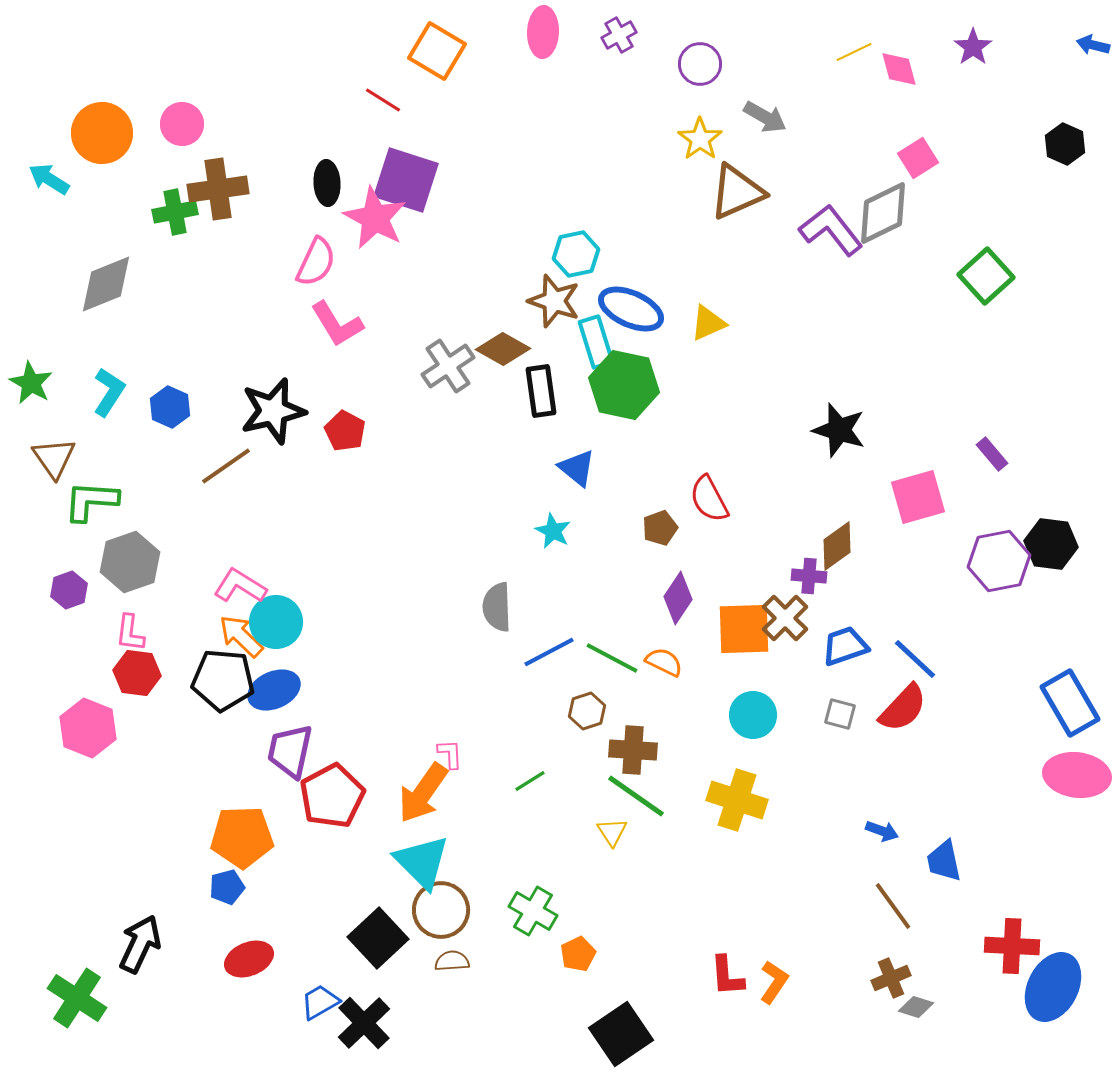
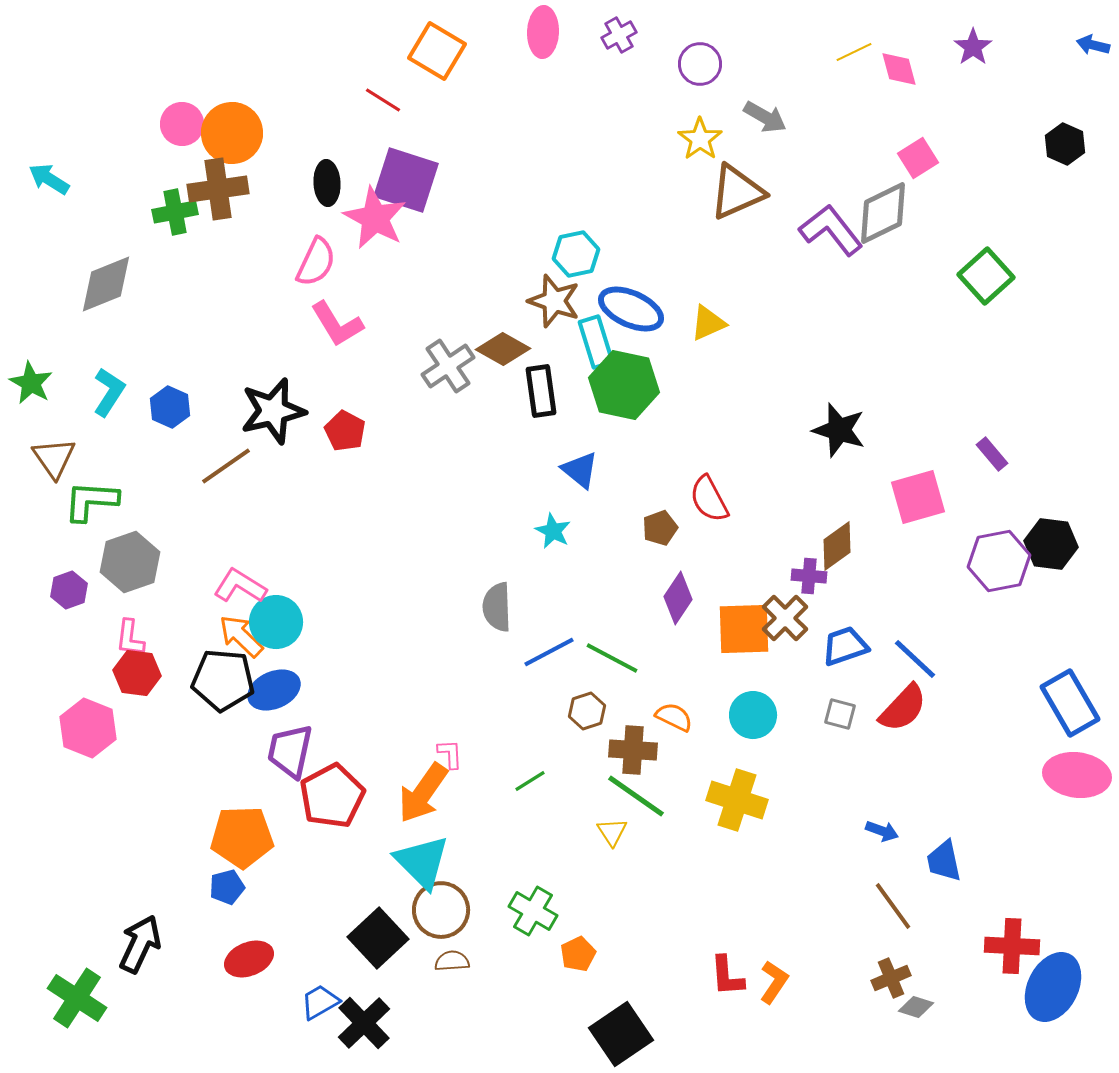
orange circle at (102, 133): moved 130 px right
blue triangle at (577, 468): moved 3 px right, 2 px down
pink L-shape at (130, 633): moved 5 px down
orange semicircle at (664, 662): moved 10 px right, 55 px down
